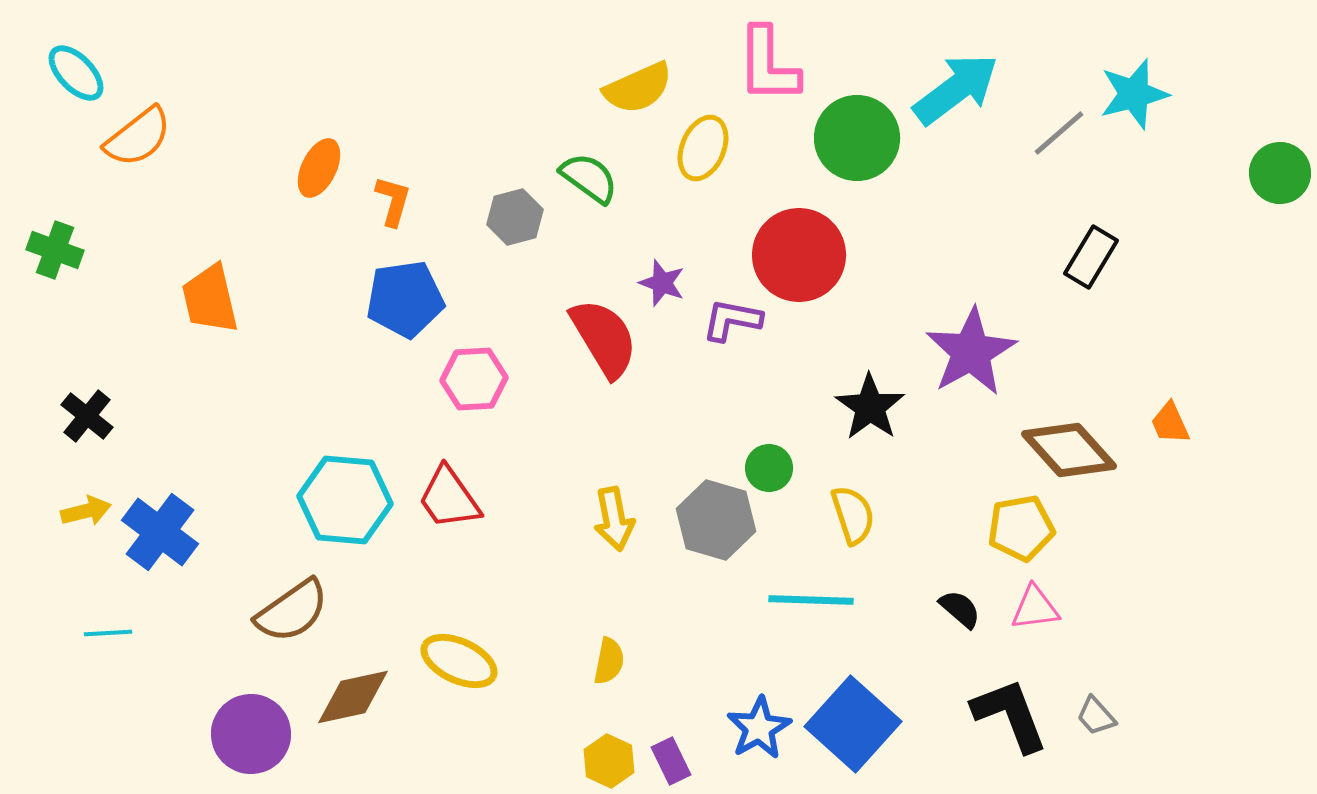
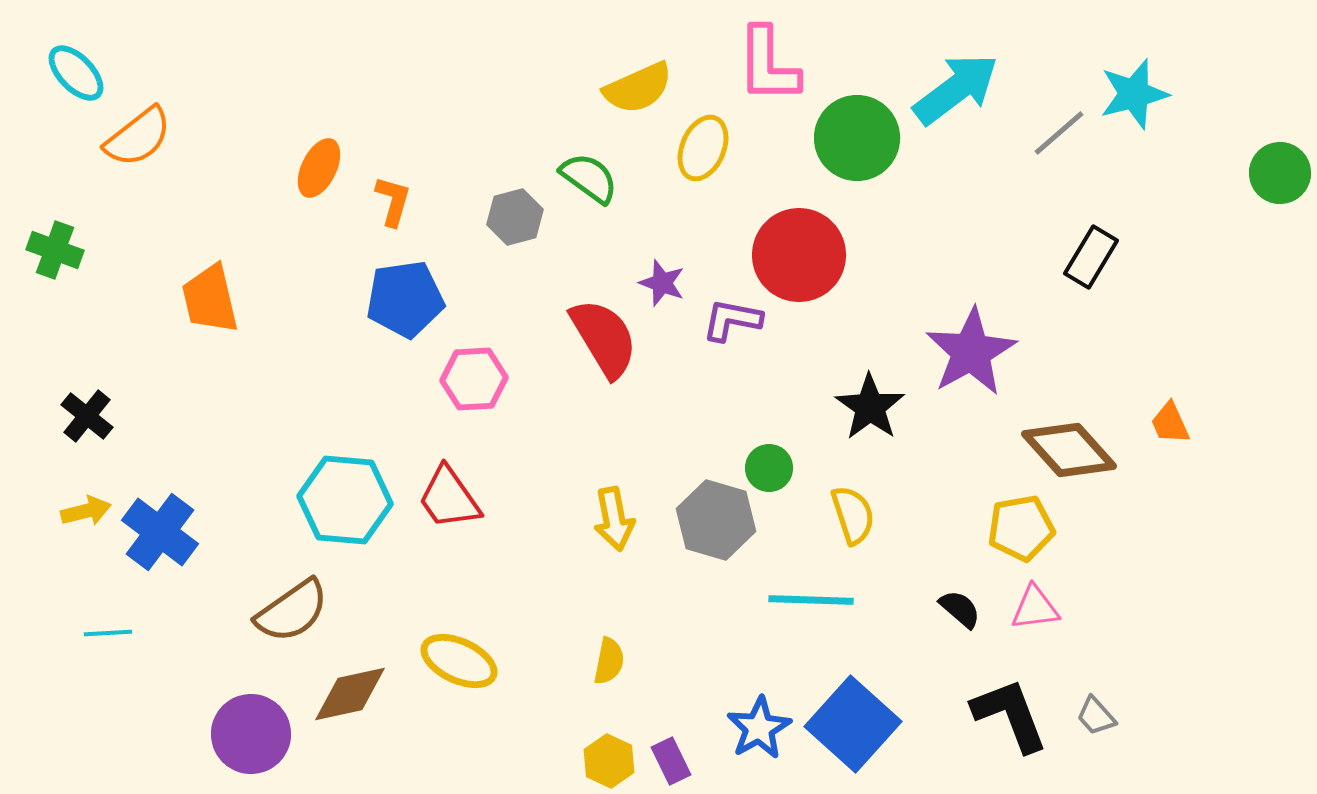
brown diamond at (353, 697): moved 3 px left, 3 px up
